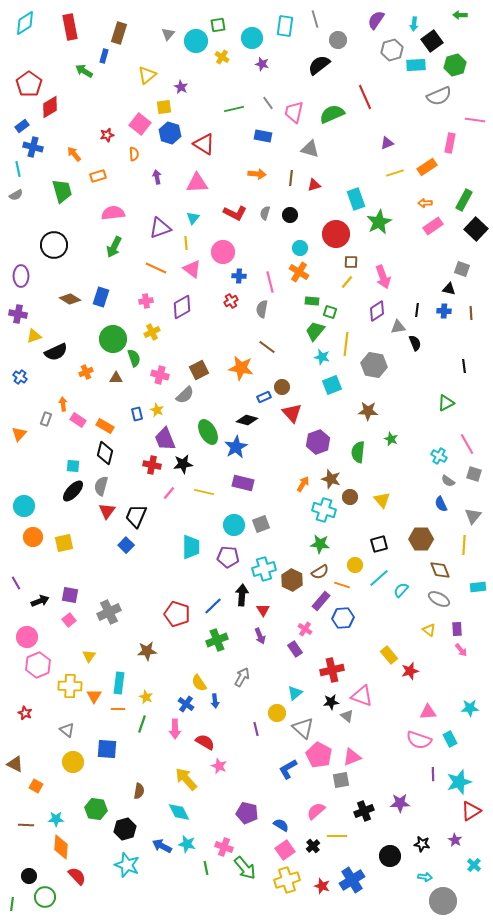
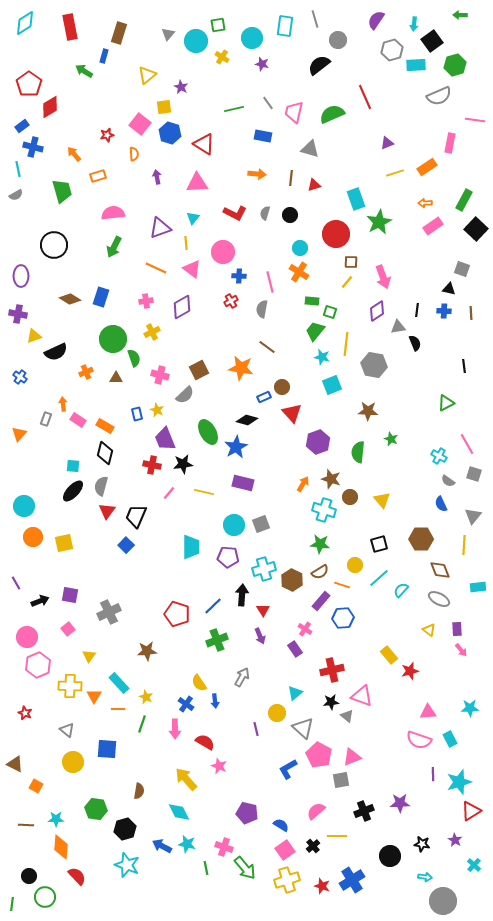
pink square at (69, 620): moved 1 px left, 9 px down
cyan rectangle at (119, 683): rotated 50 degrees counterclockwise
